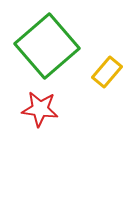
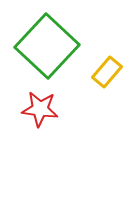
green square: rotated 6 degrees counterclockwise
